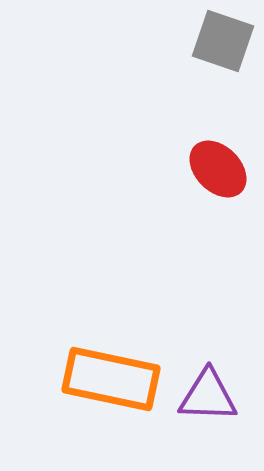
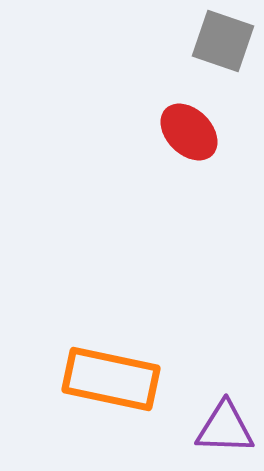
red ellipse: moved 29 px left, 37 px up
purple triangle: moved 17 px right, 32 px down
